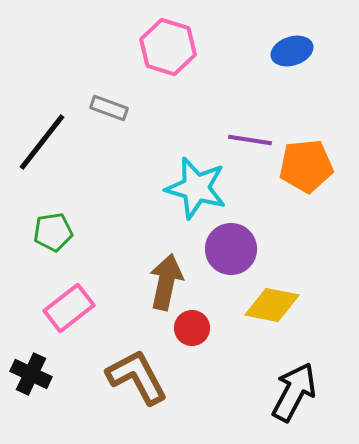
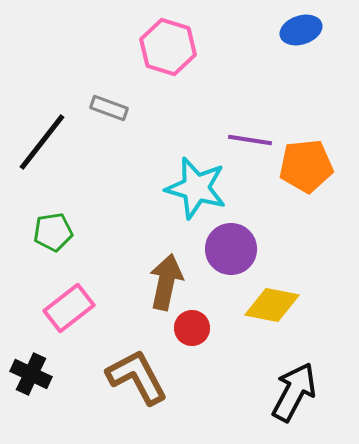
blue ellipse: moved 9 px right, 21 px up
